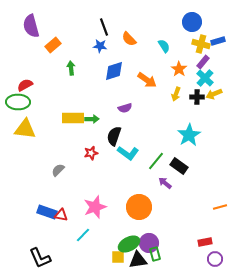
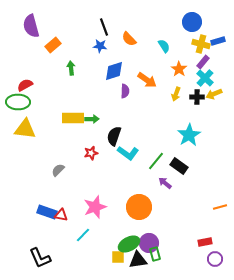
purple semicircle at (125, 108): moved 17 px up; rotated 72 degrees counterclockwise
